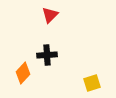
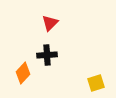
red triangle: moved 8 px down
yellow square: moved 4 px right
